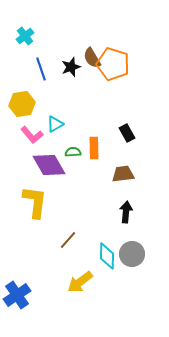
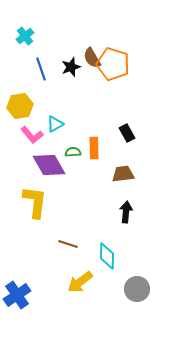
yellow hexagon: moved 2 px left, 2 px down
brown line: moved 4 px down; rotated 66 degrees clockwise
gray circle: moved 5 px right, 35 px down
